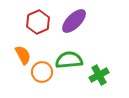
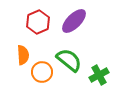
orange semicircle: rotated 24 degrees clockwise
green semicircle: rotated 44 degrees clockwise
